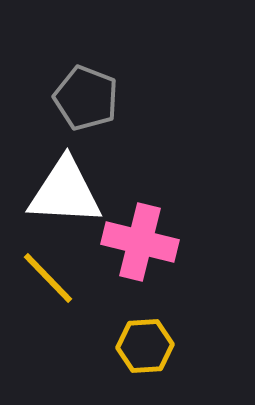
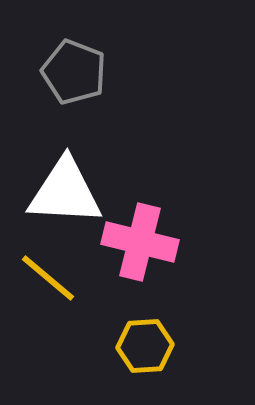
gray pentagon: moved 12 px left, 26 px up
yellow line: rotated 6 degrees counterclockwise
